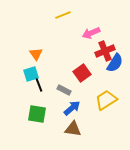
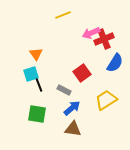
red cross: moved 1 px left, 12 px up
